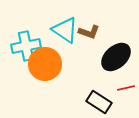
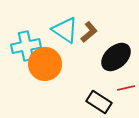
brown L-shape: rotated 60 degrees counterclockwise
